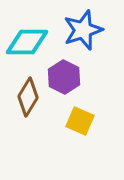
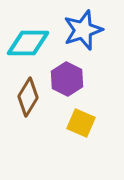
cyan diamond: moved 1 px right, 1 px down
purple hexagon: moved 3 px right, 2 px down
yellow square: moved 1 px right, 2 px down
